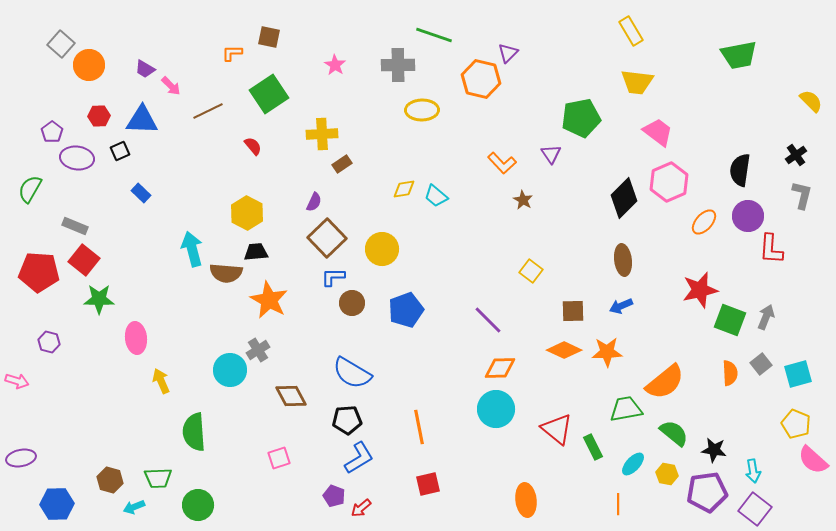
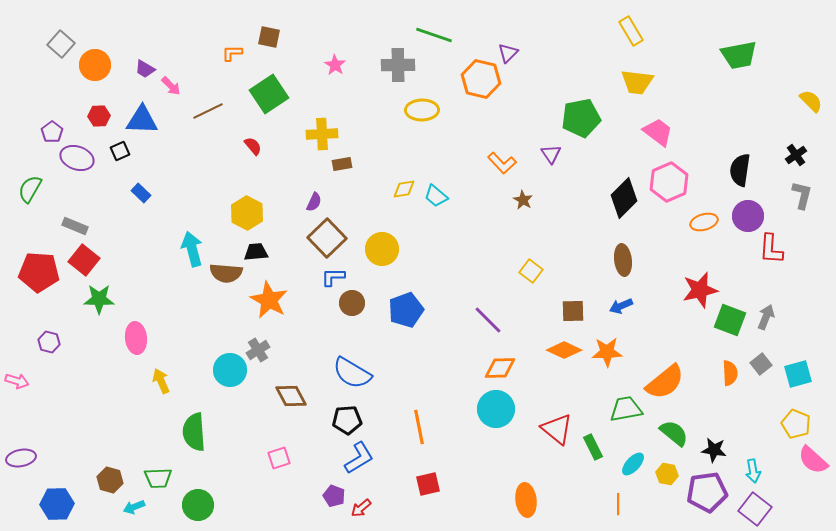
orange circle at (89, 65): moved 6 px right
purple ellipse at (77, 158): rotated 12 degrees clockwise
brown rectangle at (342, 164): rotated 24 degrees clockwise
orange ellipse at (704, 222): rotated 32 degrees clockwise
